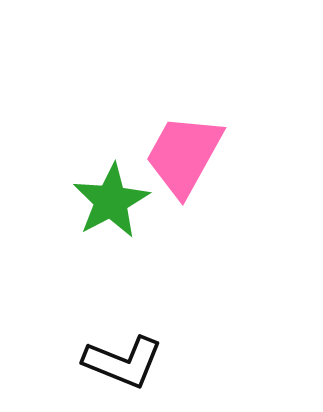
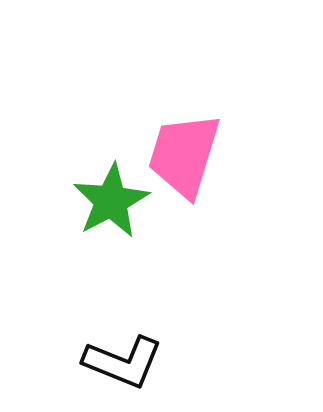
pink trapezoid: rotated 12 degrees counterclockwise
